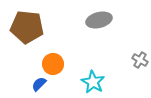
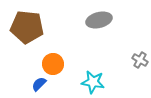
cyan star: rotated 20 degrees counterclockwise
